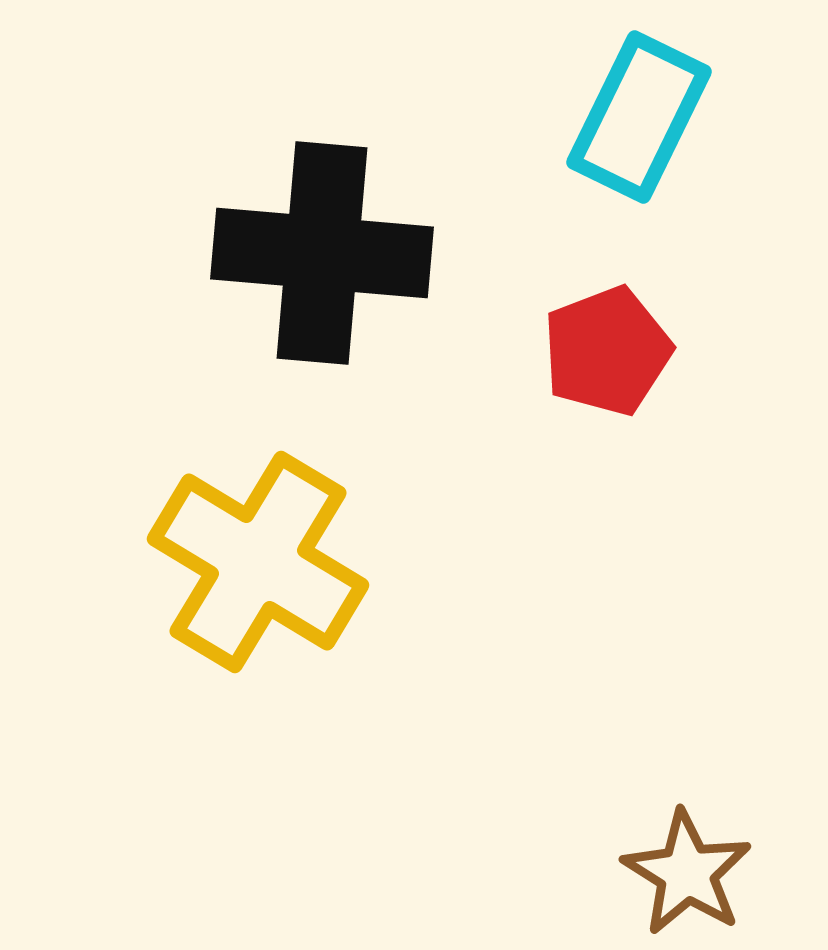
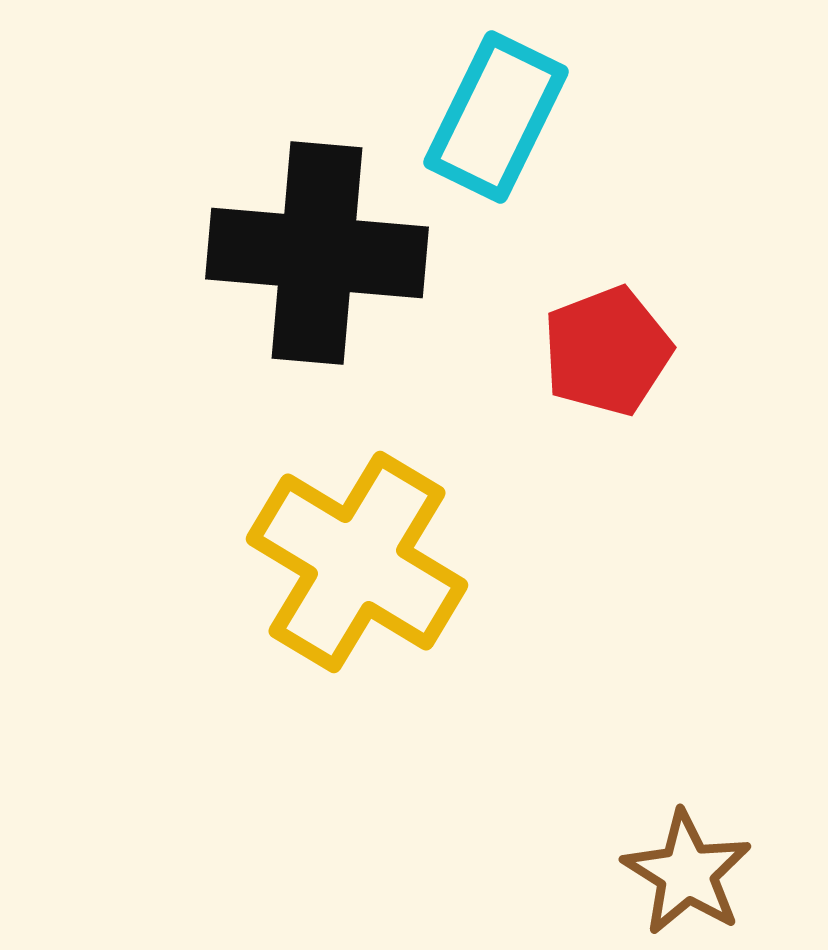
cyan rectangle: moved 143 px left
black cross: moved 5 px left
yellow cross: moved 99 px right
